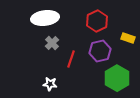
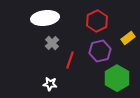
yellow rectangle: rotated 56 degrees counterclockwise
red line: moved 1 px left, 1 px down
